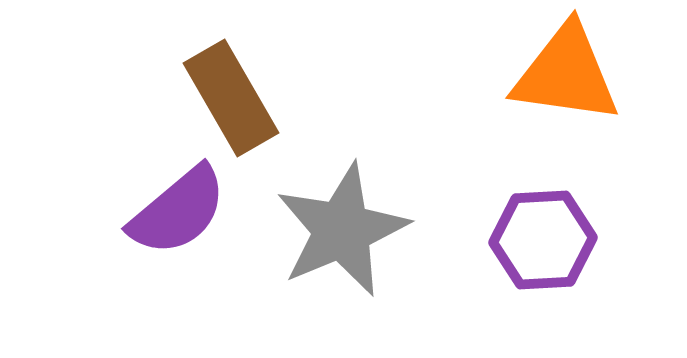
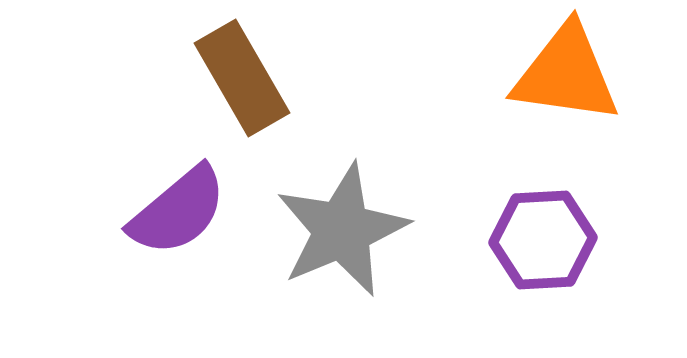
brown rectangle: moved 11 px right, 20 px up
